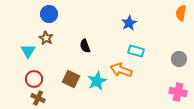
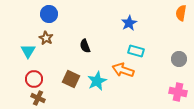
orange arrow: moved 2 px right
